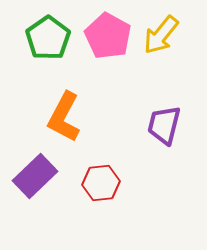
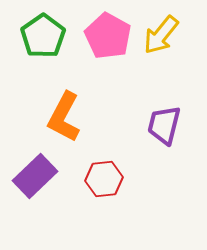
green pentagon: moved 5 px left, 2 px up
red hexagon: moved 3 px right, 4 px up
